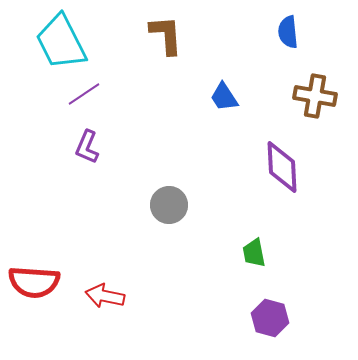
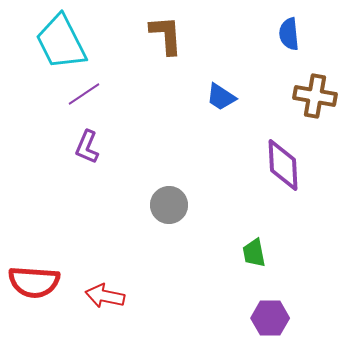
blue semicircle: moved 1 px right, 2 px down
blue trapezoid: moved 3 px left; rotated 24 degrees counterclockwise
purple diamond: moved 1 px right, 2 px up
purple hexagon: rotated 15 degrees counterclockwise
